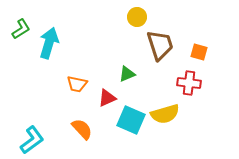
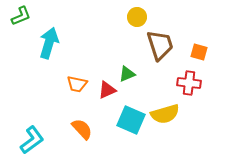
green L-shape: moved 13 px up; rotated 10 degrees clockwise
red triangle: moved 8 px up
